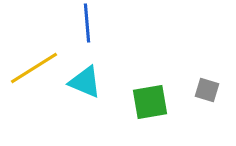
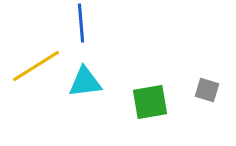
blue line: moved 6 px left
yellow line: moved 2 px right, 2 px up
cyan triangle: rotated 30 degrees counterclockwise
